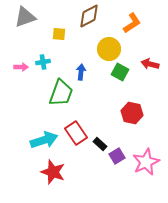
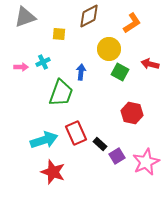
cyan cross: rotated 16 degrees counterclockwise
red rectangle: rotated 10 degrees clockwise
